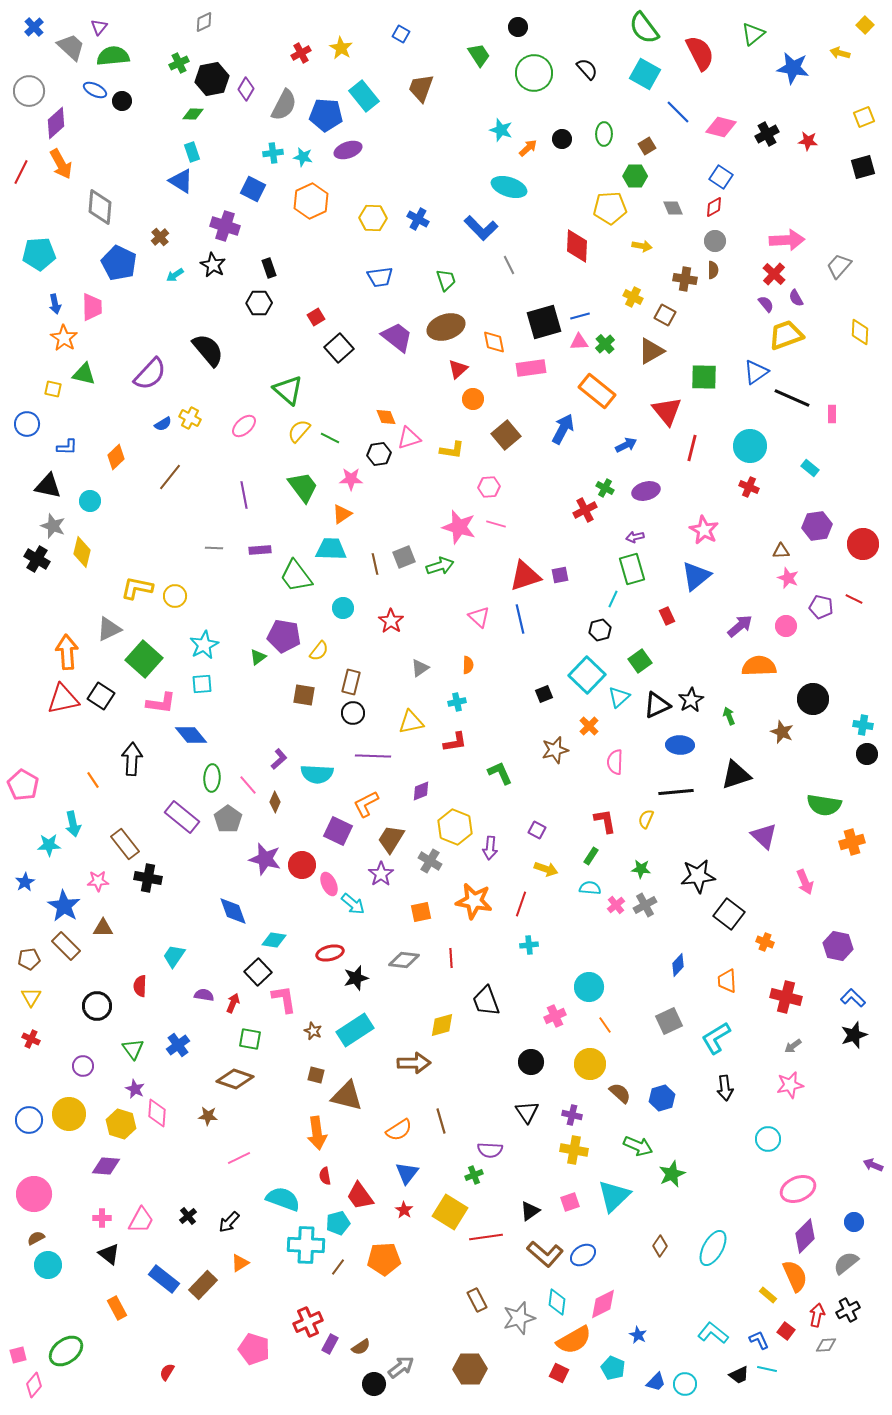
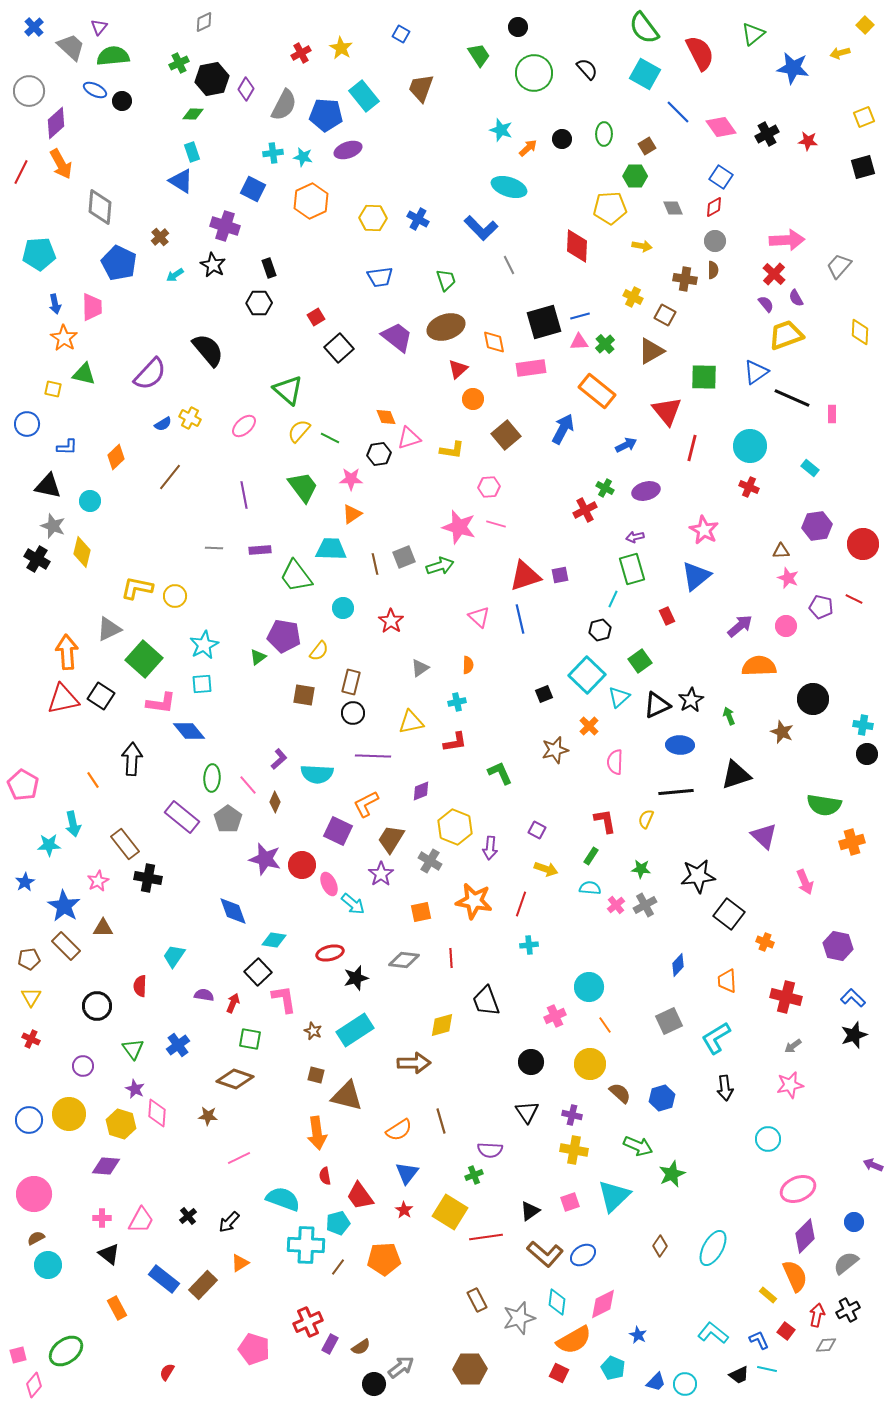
yellow arrow at (840, 53): rotated 30 degrees counterclockwise
pink diamond at (721, 127): rotated 40 degrees clockwise
orange triangle at (342, 514): moved 10 px right
blue diamond at (191, 735): moved 2 px left, 4 px up
pink star at (98, 881): rotated 25 degrees counterclockwise
